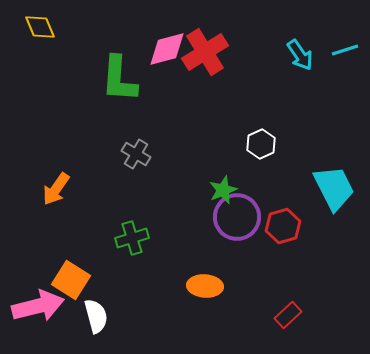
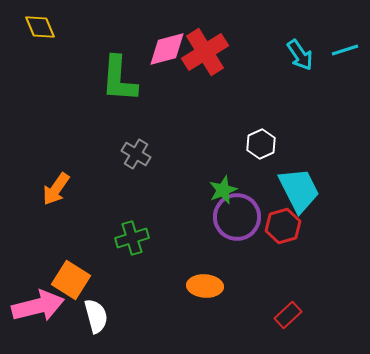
cyan trapezoid: moved 35 px left, 2 px down
